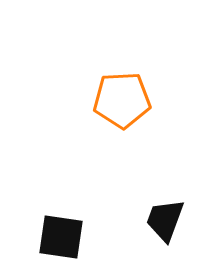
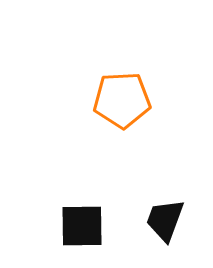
black square: moved 21 px right, 11 px up; rotated 9 degrees counterclockwise
